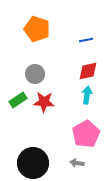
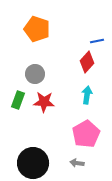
blue line: moved 11 px right, 1 px down
red diamond: moved 1 px left, 9 px up; rotated 35 degrees counterclockwise
green rectangle: rotated 36 degrees counterclockwise
